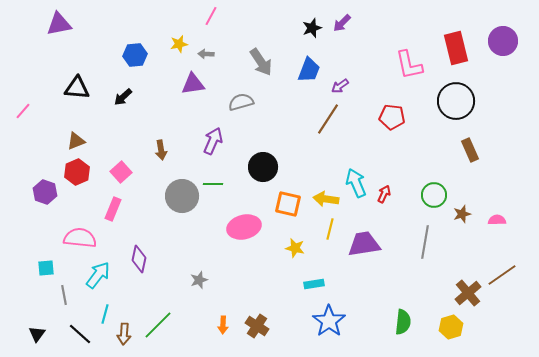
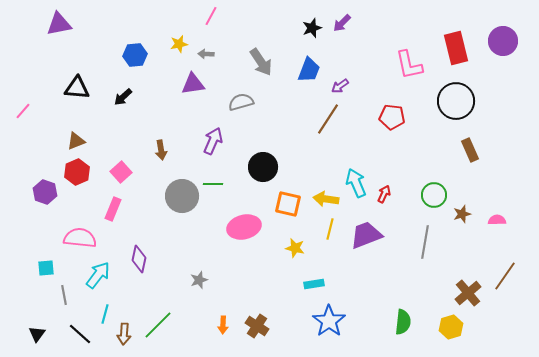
purple trapezoid at (364, 244): moved 2 px right, 9 px up; rotated 12 degrees counterclockwise
brown line at (502, 275): moved 3 px right, 1 px down; rotated 20 degrees counterclockwise
